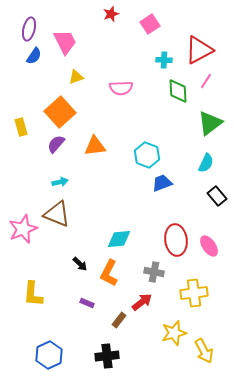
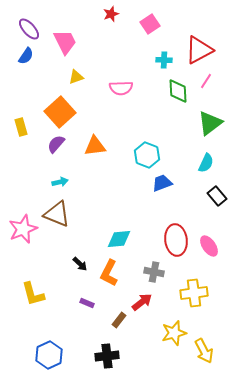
purple ellipse: rotated 55 degrees counterclockwise
blue semicircle: moved 8 px left
yellow L-shape: rotated 20 degrees counterclockwise
